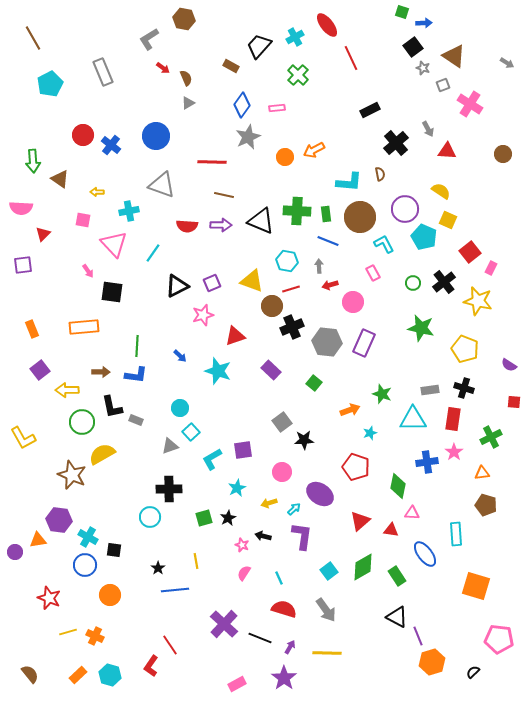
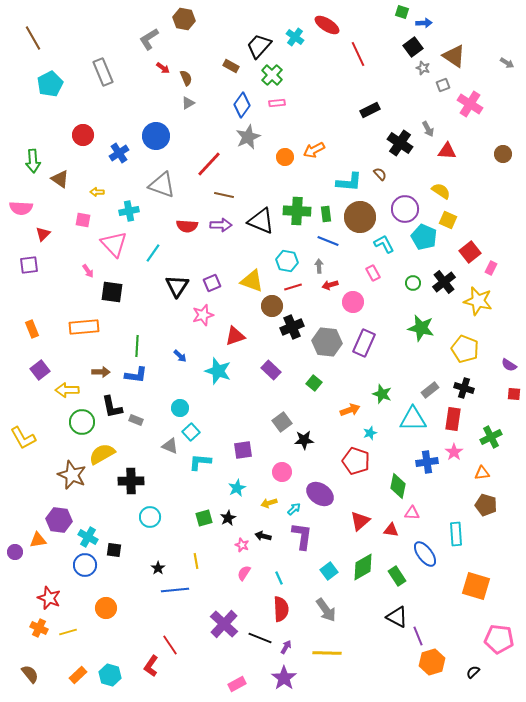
red ellipse at (327, 25): rotated 20 degrees counterclockwise
cyan cross at (295, 37): rotated 24 degrees counterclockwise
red line at (351, 58): moved 7 px right, 4 px up
green cross at (298, 75): moved 26 px left
pink rectangle at (277, 108): moved 5 px up
black cross at (396, 143): moved 4 px right; rotated 15 degrees counterclockwise
blue cross at (111, 145): moved 8 px right, 8 px down; rotated 18 degrees clockwise
red line at (212, 162): moved 3 px left, 2 px down; rotated 48 degrees counterclockwise
brown semicircle at (380, 174): rotated 32 degrees counterclockwise
purple square at (23, 265): moved 6 px right
black triangle at (177, 286): rotated 30 degrees counterclockwise
red line at (291, 289): moved 2 px right, 2 px up
gray rectangle at (430, 390): rotated 30 degrees counterclockwise
red square at (514, 402): moved 8 px up
gray triangle at (170, 446): rotated 42 degrees clockwise
cyan L-shape at (212, 459): moved 12 px left, 3 px down; rotated 35 degrees clockwise
red pentagon at (356, 467): moved 6 px up
black cross at (169, 489): moved 38 px left, 8 px up
orange circle at (110, 595): moved 4 px left, 13 px down
red semicircle at (284, 609): moved 3 px left; rotated 70 degrees clockwise
orange cross at (95, 636): moved 56 px left, 8 px up
purple arrow at (290, 647): moved 4 px left
